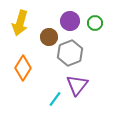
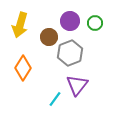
yellow arrow: moved 2 px down
